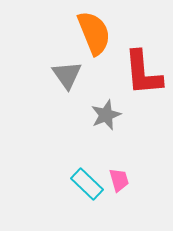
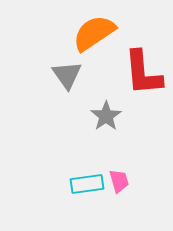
orange semicircle: rotated 102 degrees counterclockwise
gray star: moved 1 px down; rotated 12 degrees counterclockwise
pink trapezoid: moved 1 px down
cyan rectangle: rotated 52 degrees counterclockwise
